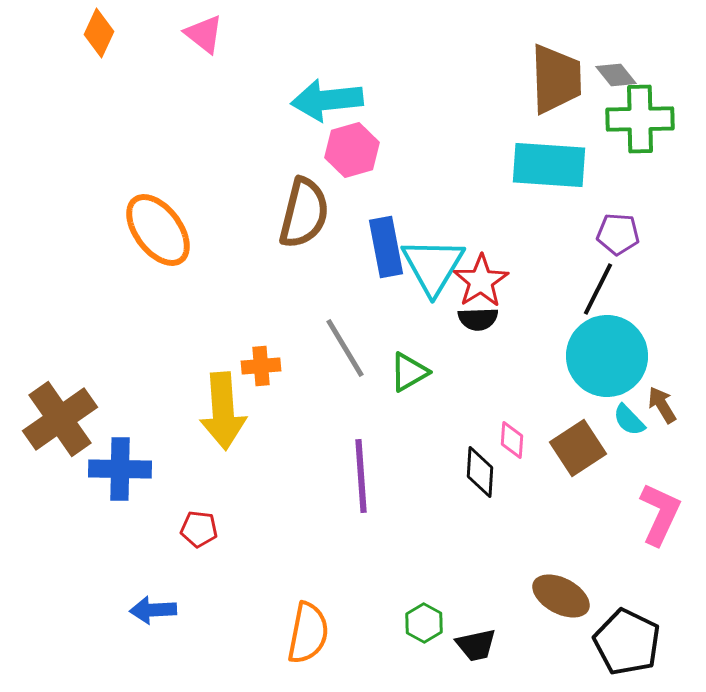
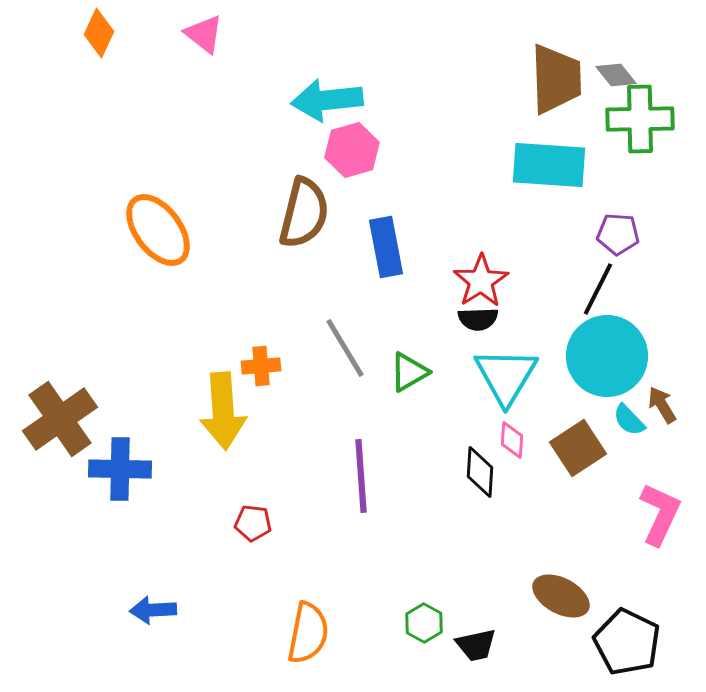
cyan triangle: moved 73 px right, 110 px down
red pentagon: moved 54 px right, 6 px up
